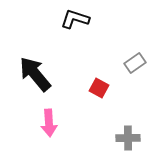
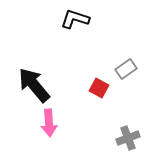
gray rectangle: moved 9 px left, 6 px down
black arrow: moved 1 px left, 11 px down
gray cross: rotated 20 degrees counterclockwise
